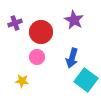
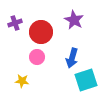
cyan square: rotated 35 degrees clockwise
